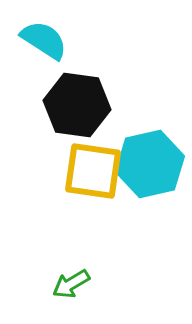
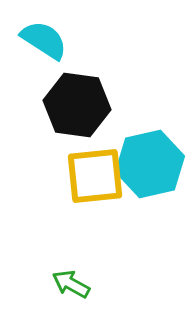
yellow square: moved 2 px right, 5 px down; rotated 14 degrees counterclockwise
green arrow: rotated 60 degrees clockwise
